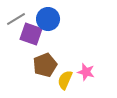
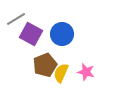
blue circle: moved 14 px right, 15 px down
purple square: rotated 10 degrees clockwise
yellow semicircle: moved 4 px left, 7 px up
